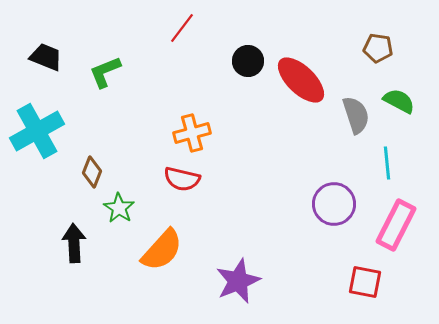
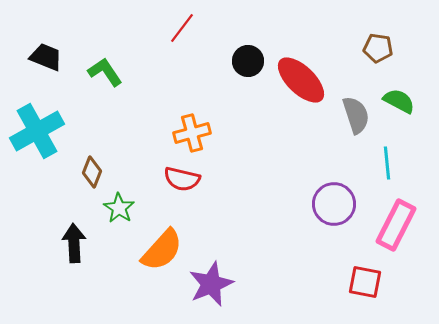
green L-shape: rotated 78 degrees clockwise
purple star: moved 27 px left, 3 px down
